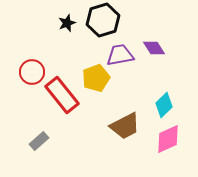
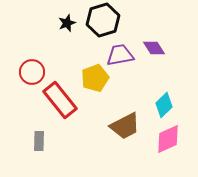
yellow pentagon: moved 1 px left
red rectangle: moved 2 px left, 5 px down
gray rectangle: rotated 48 degrees counterclockwise
